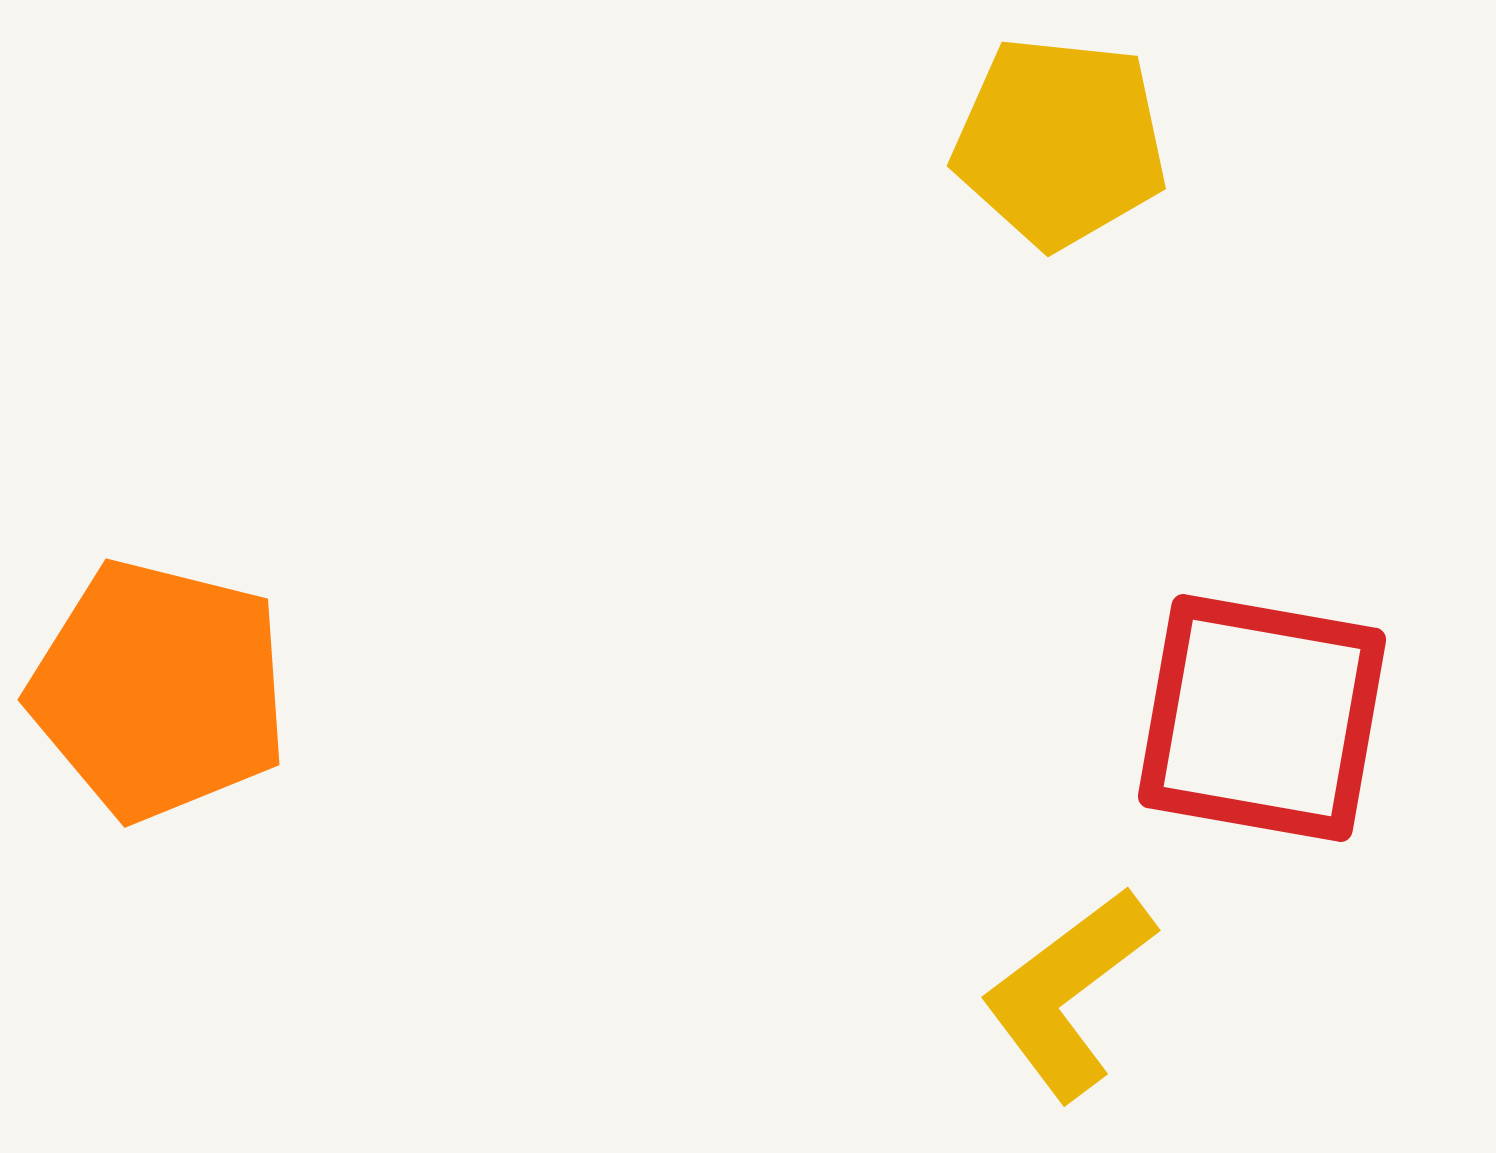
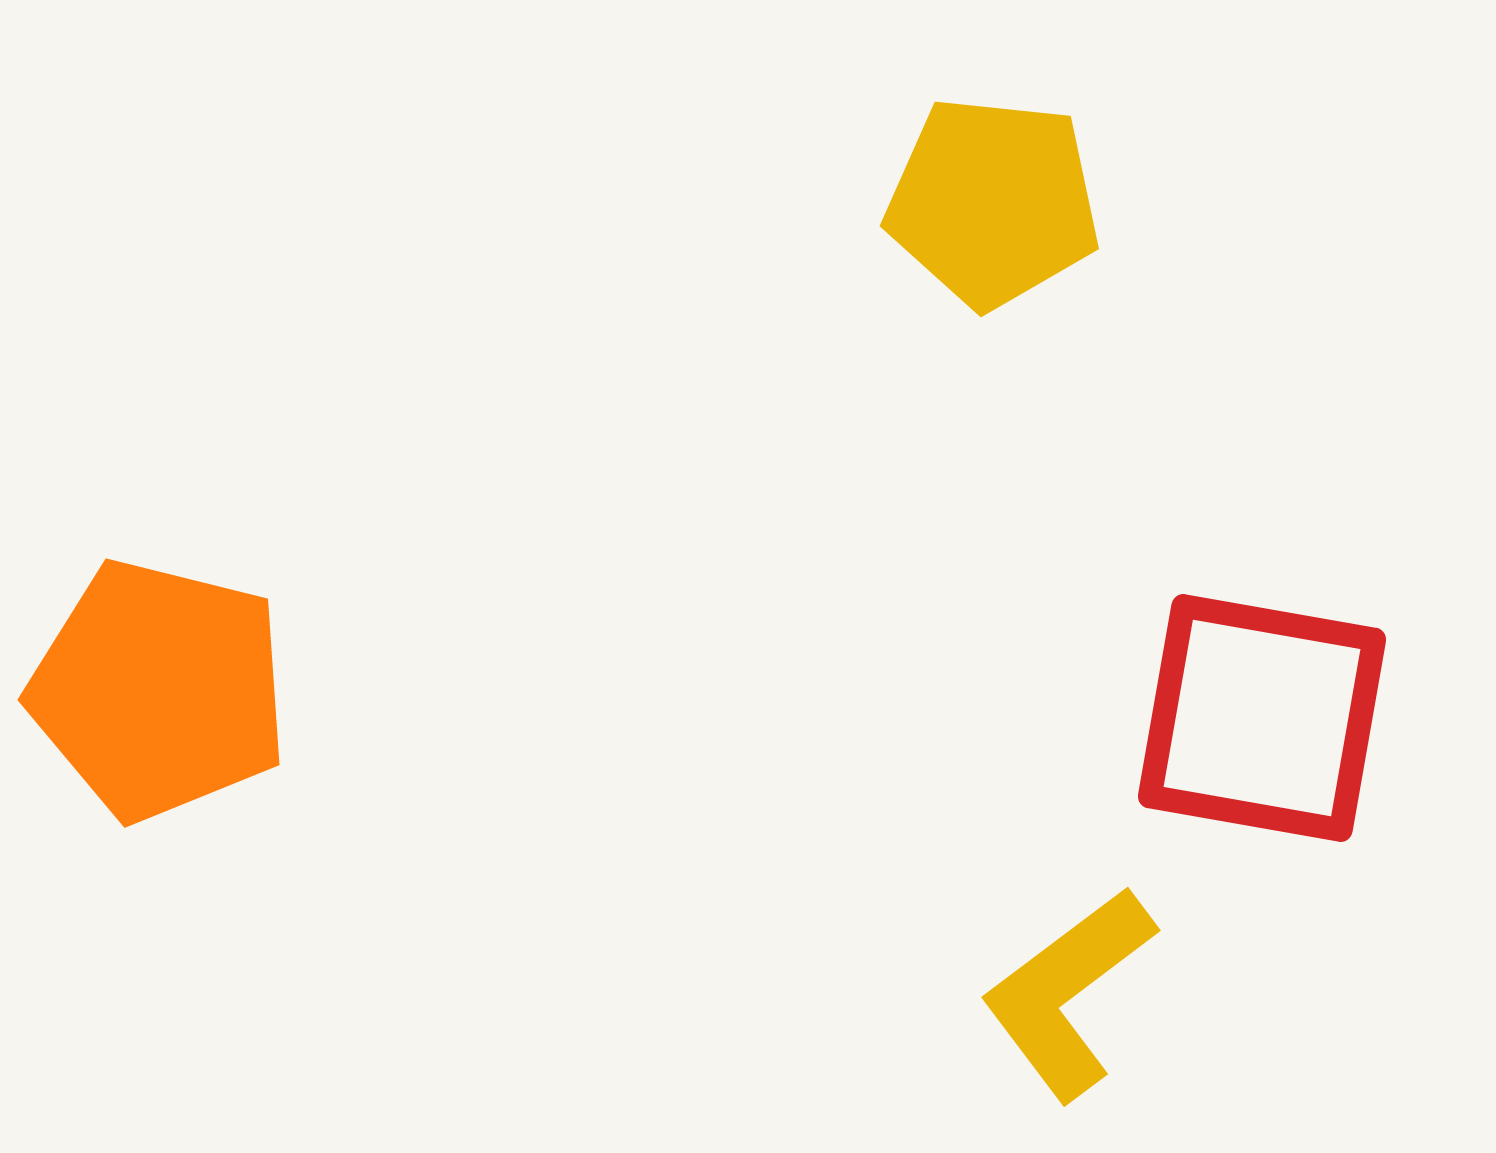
yellow pentagon: moved 67 px left, 60 px down
